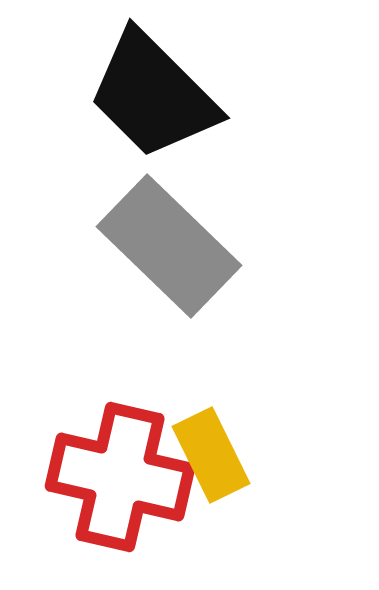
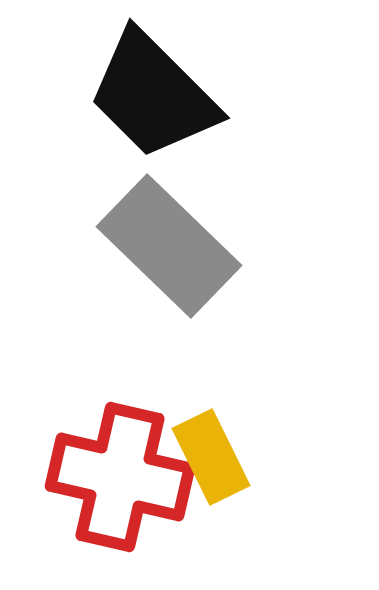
yellow rectangle: moved 2 px down
